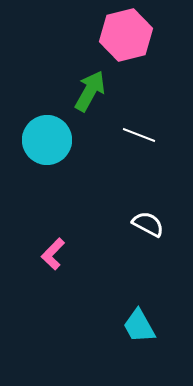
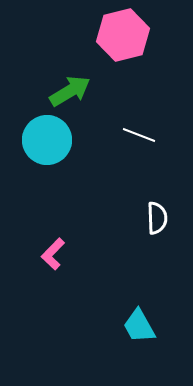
pink hexagon: moved 3 px left
green arrow: moved 20 px left; rotated 30 degrees clockwise
white semicircle: moved 9 px right, 6 px up; rotated 60 degrees clockwise
